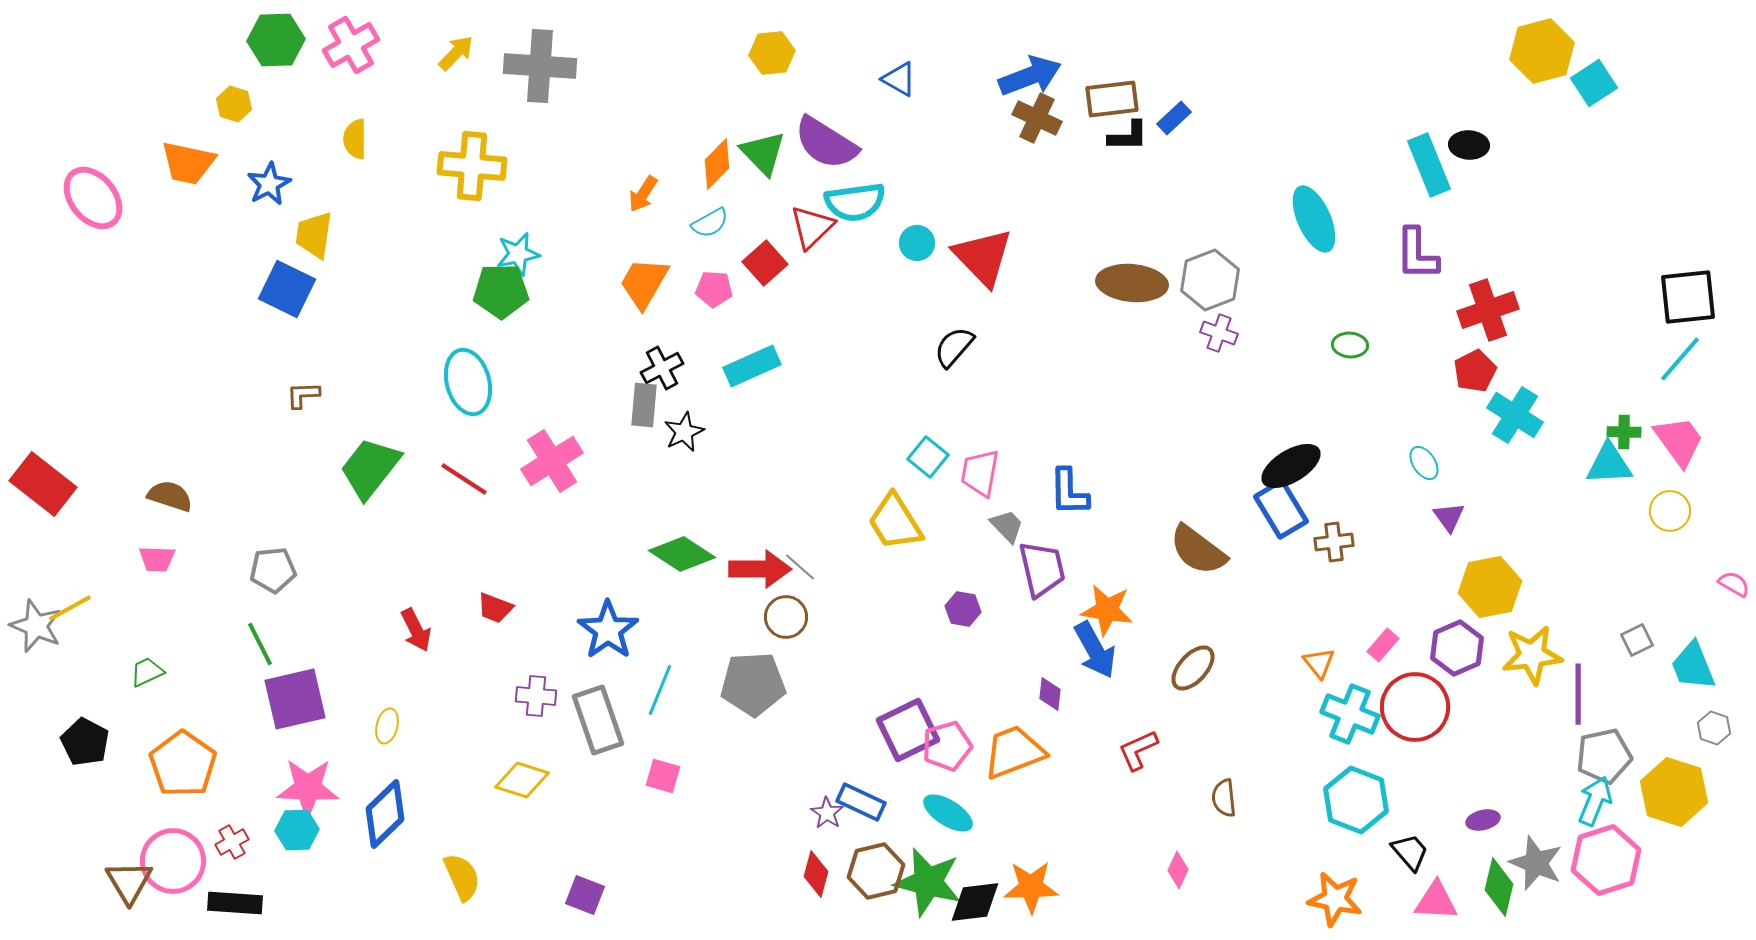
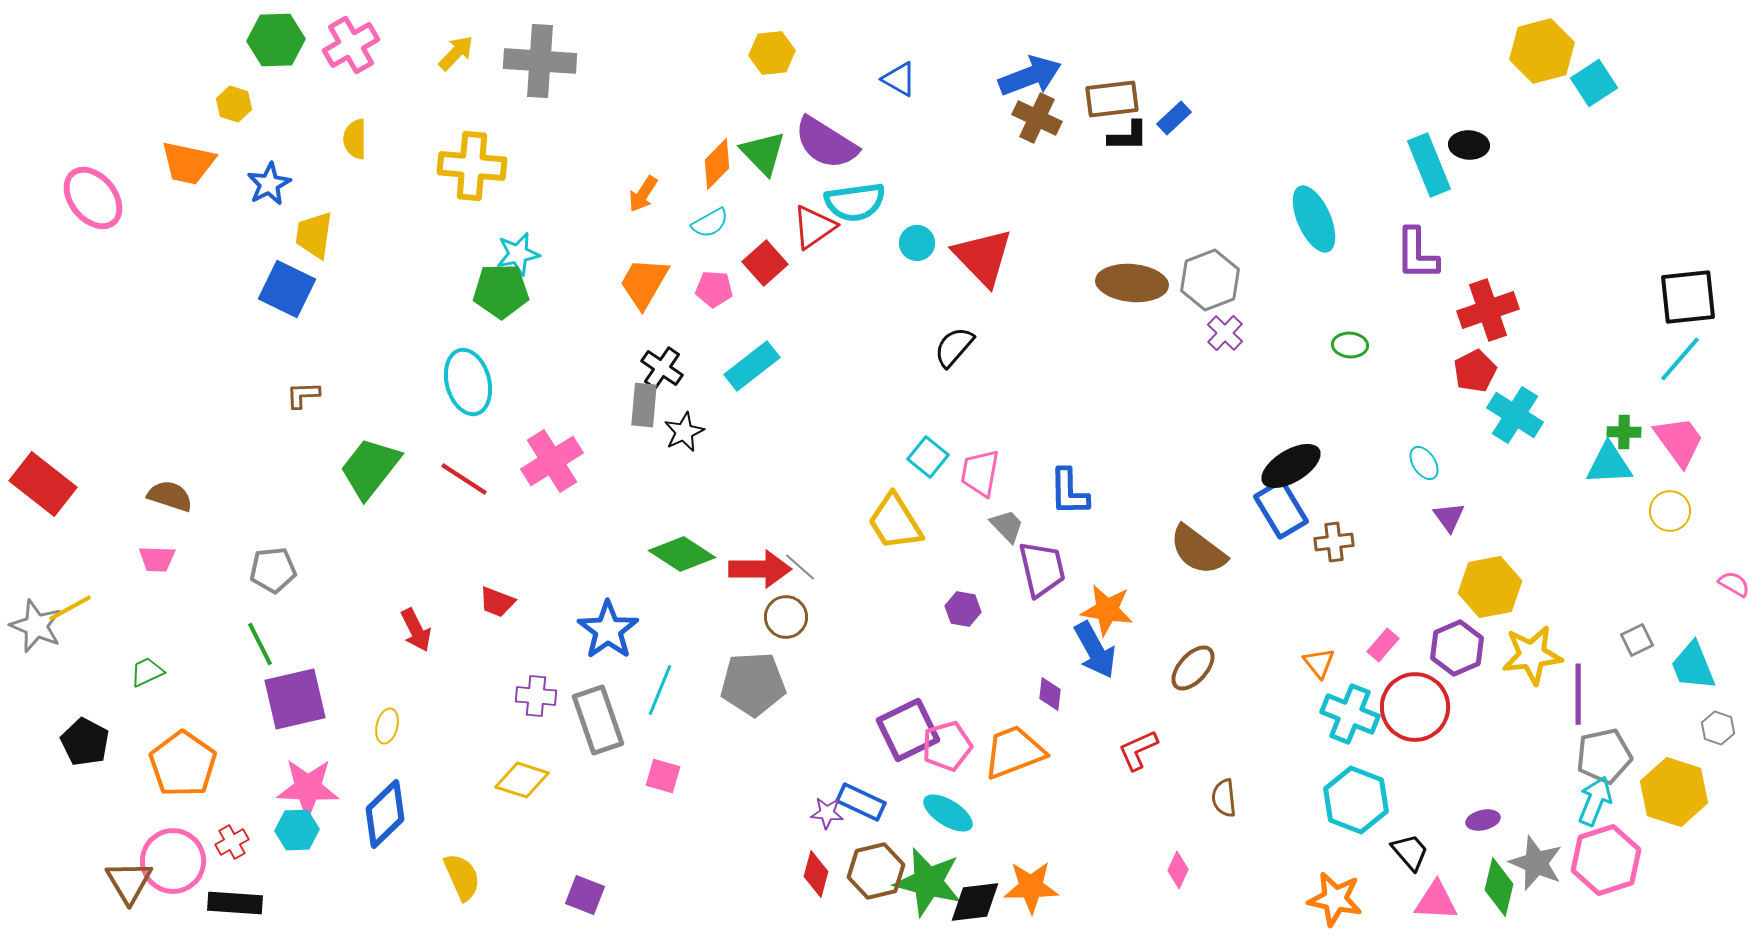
gray cross at (540, 66): moved 5 px up
red triangle at (812, 227): moved 2 px right; rotated 9 degrees clockwise
purple cross at (1219, 333): moved 6 px right; rotated 24 degrees clockwise
cyan rectangle at (752, 366): rotated 14 degrees counterclockwise
black cross at (662, 368): rotated 27 degrees counterclockwise
red trapezoid at (495, 608): moved 2 px right, 6 px up
gray hexagon at (1714, 728): moved 4 px right
purple star at (827, 813): rotated 28 degrees counterclockwise
